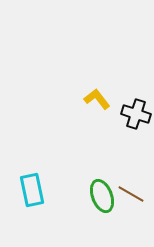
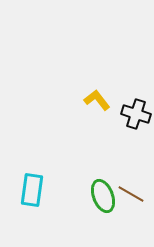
yellow L-shape: moved 1 px down
cyan rectangle: rotated 20 degrees clockwise
green ellipse: moved 1 px right
